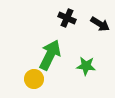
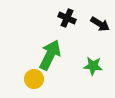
green star: moved 7 px right
